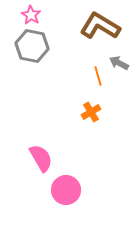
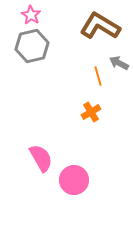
gray hexagon: rotated 24 degrees counterclockwise
pink circle: moved 8 px right, 10 px up
